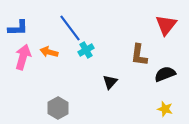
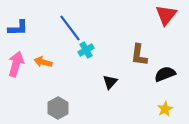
red triangle: moved 10 px up
orange arrow: moved 6 px left, 10 px down
pink arrow: moved 7 px left, 7 px down
yellow star: rotated 28 degrees clockwise
